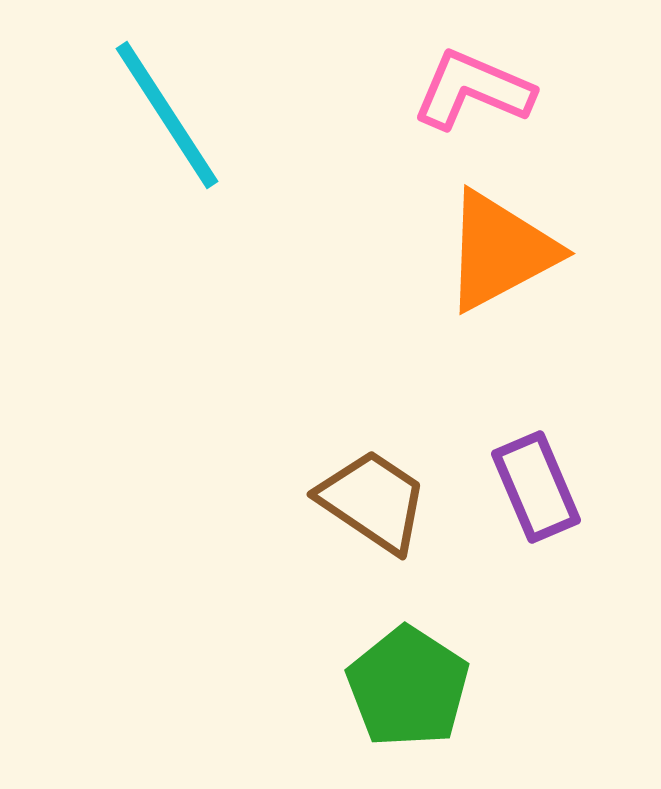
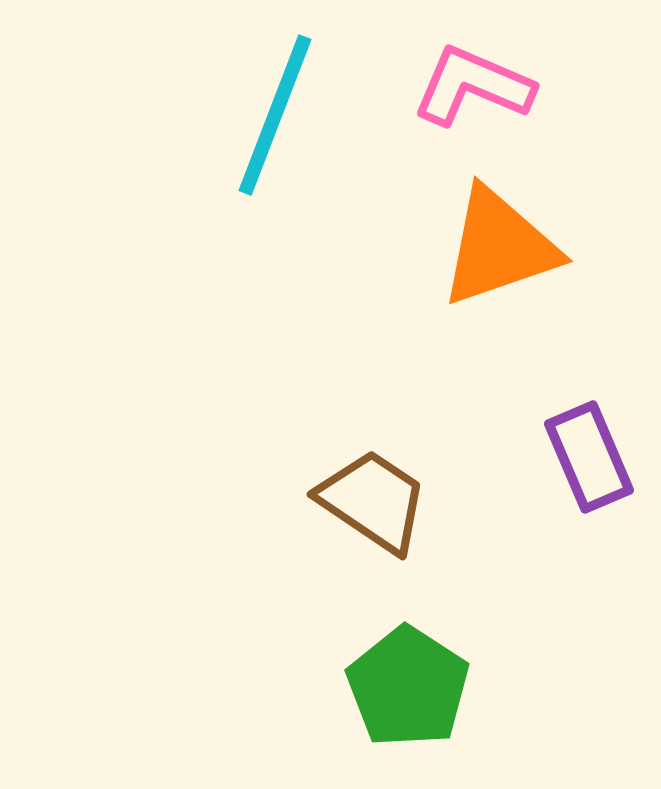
pink L-shape: moved 4 px up
cyan line: moved 108 px right; rotated 54 degrees clockwise
orange triangle: moved 1 px left, 4 px up; rotated 9 degrees clockwise
purple rectangle: moved 53 px right, 30 px up
